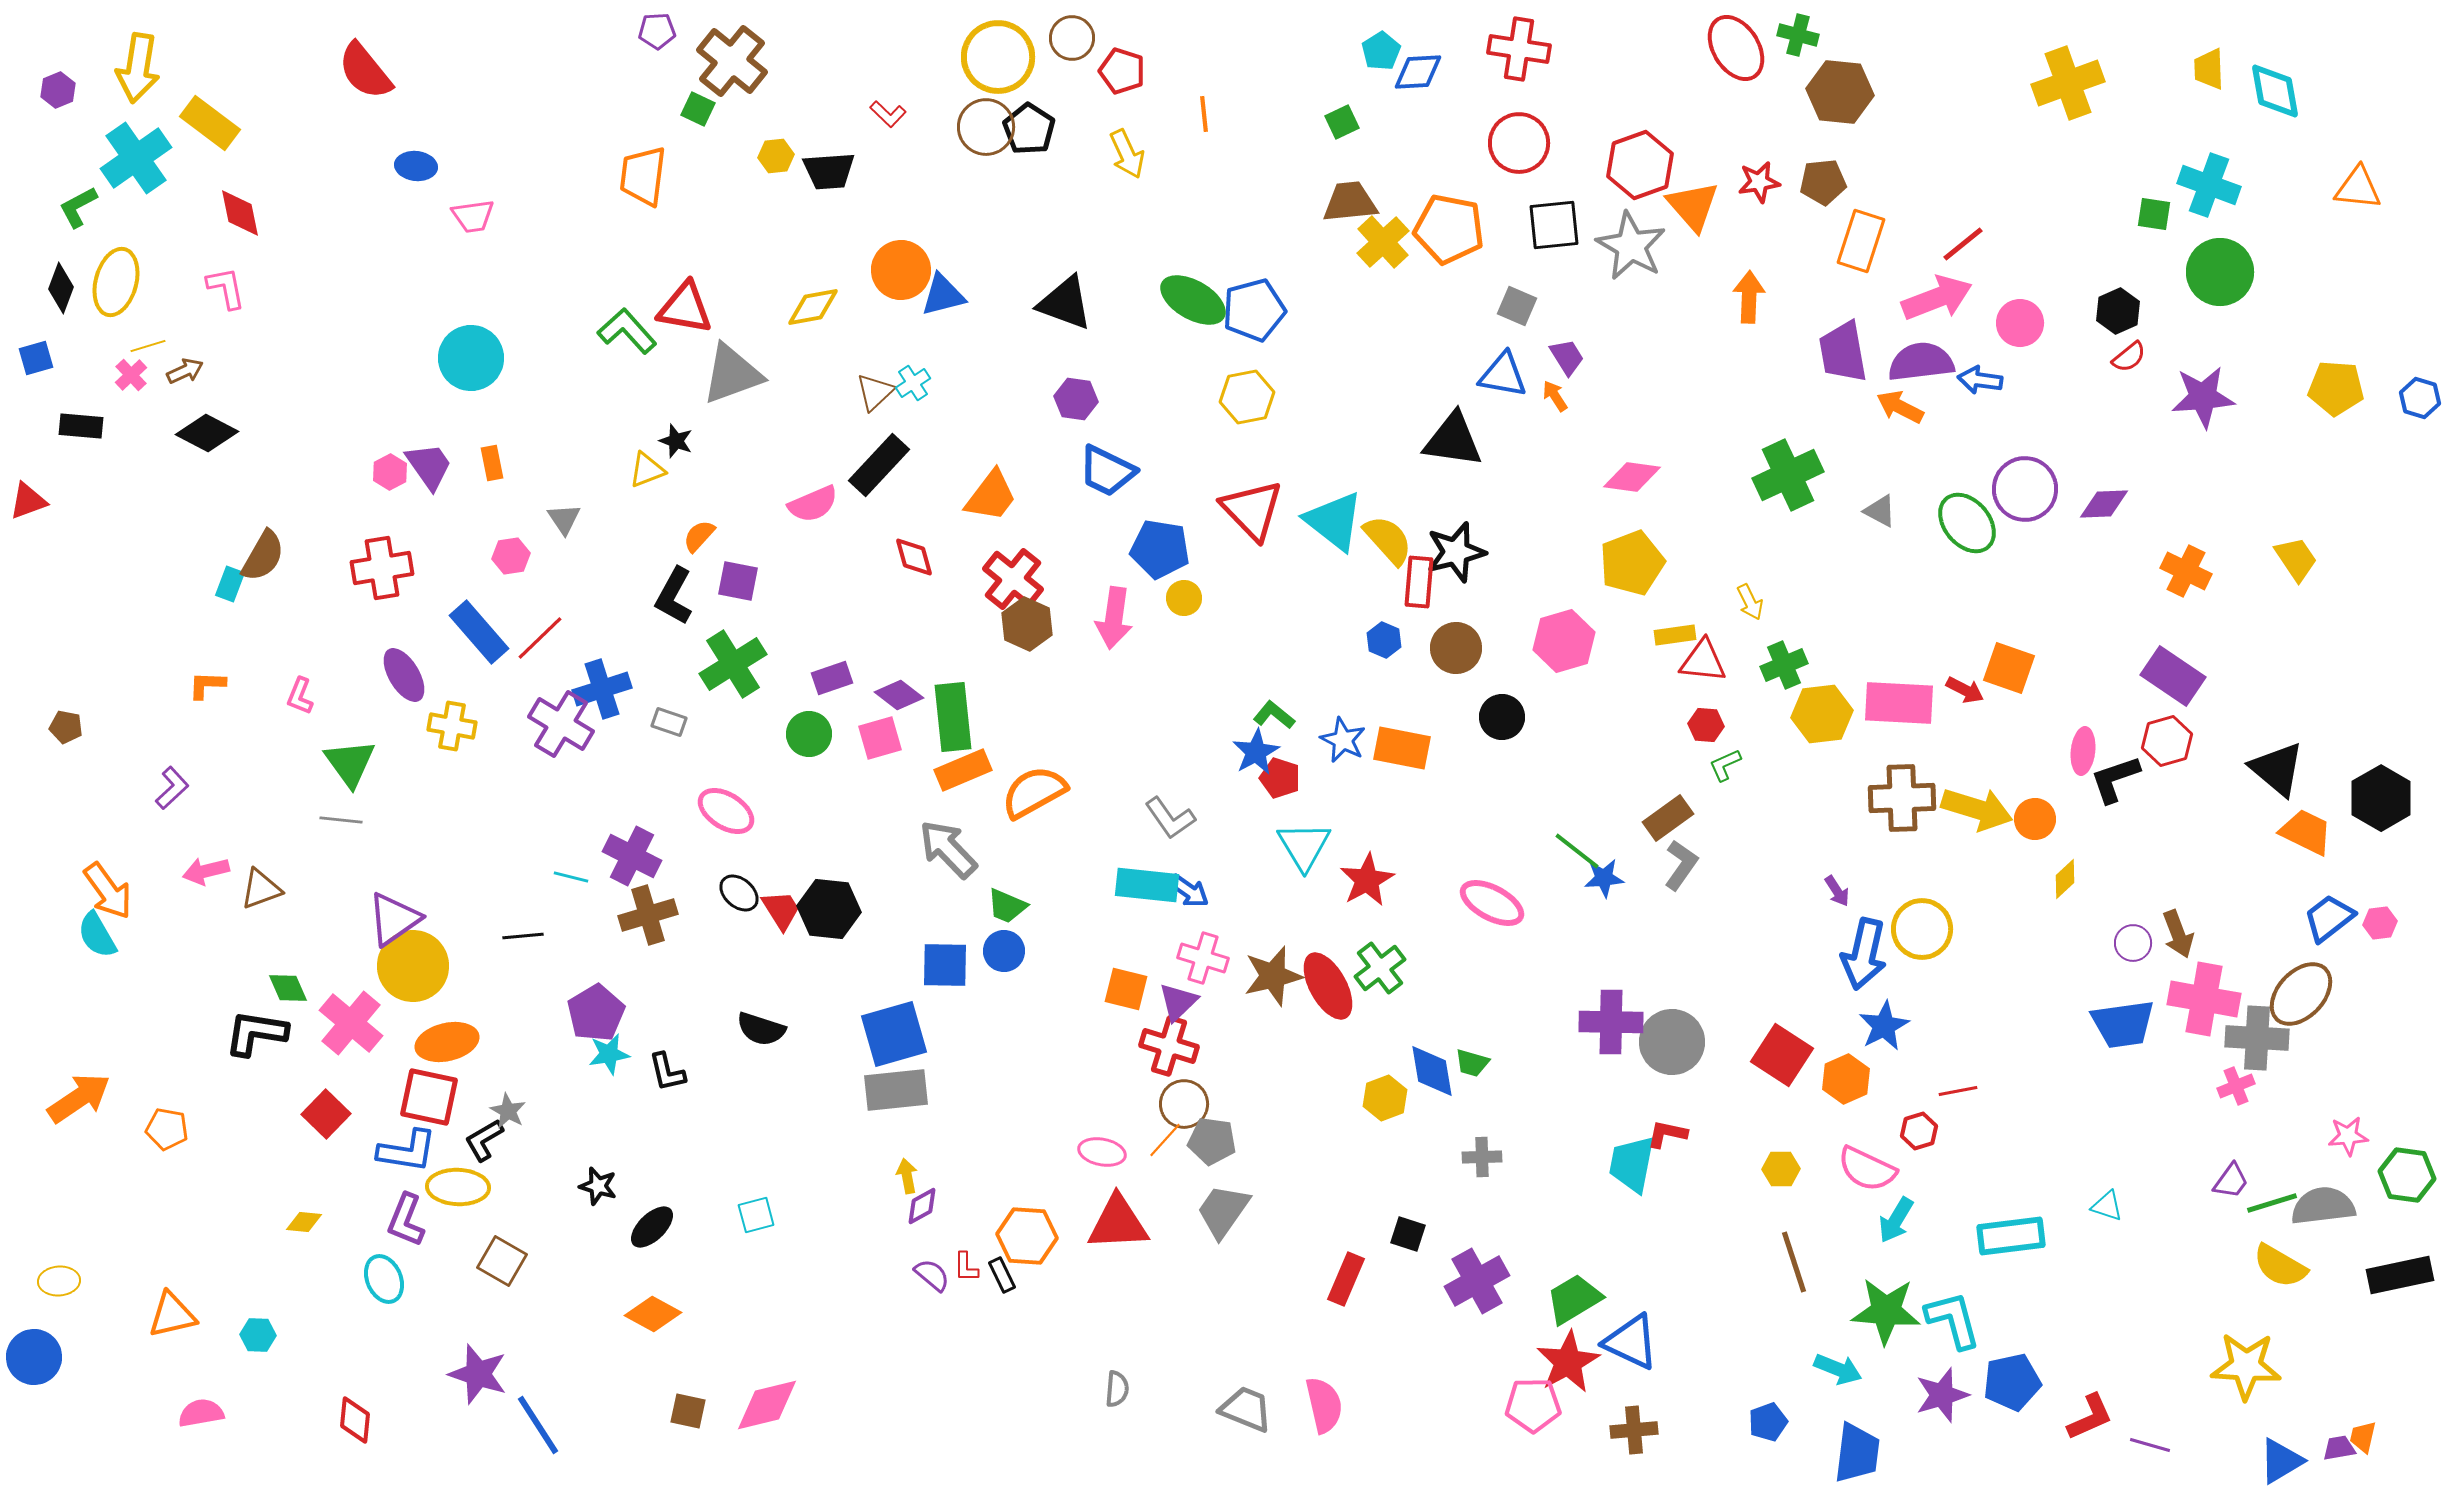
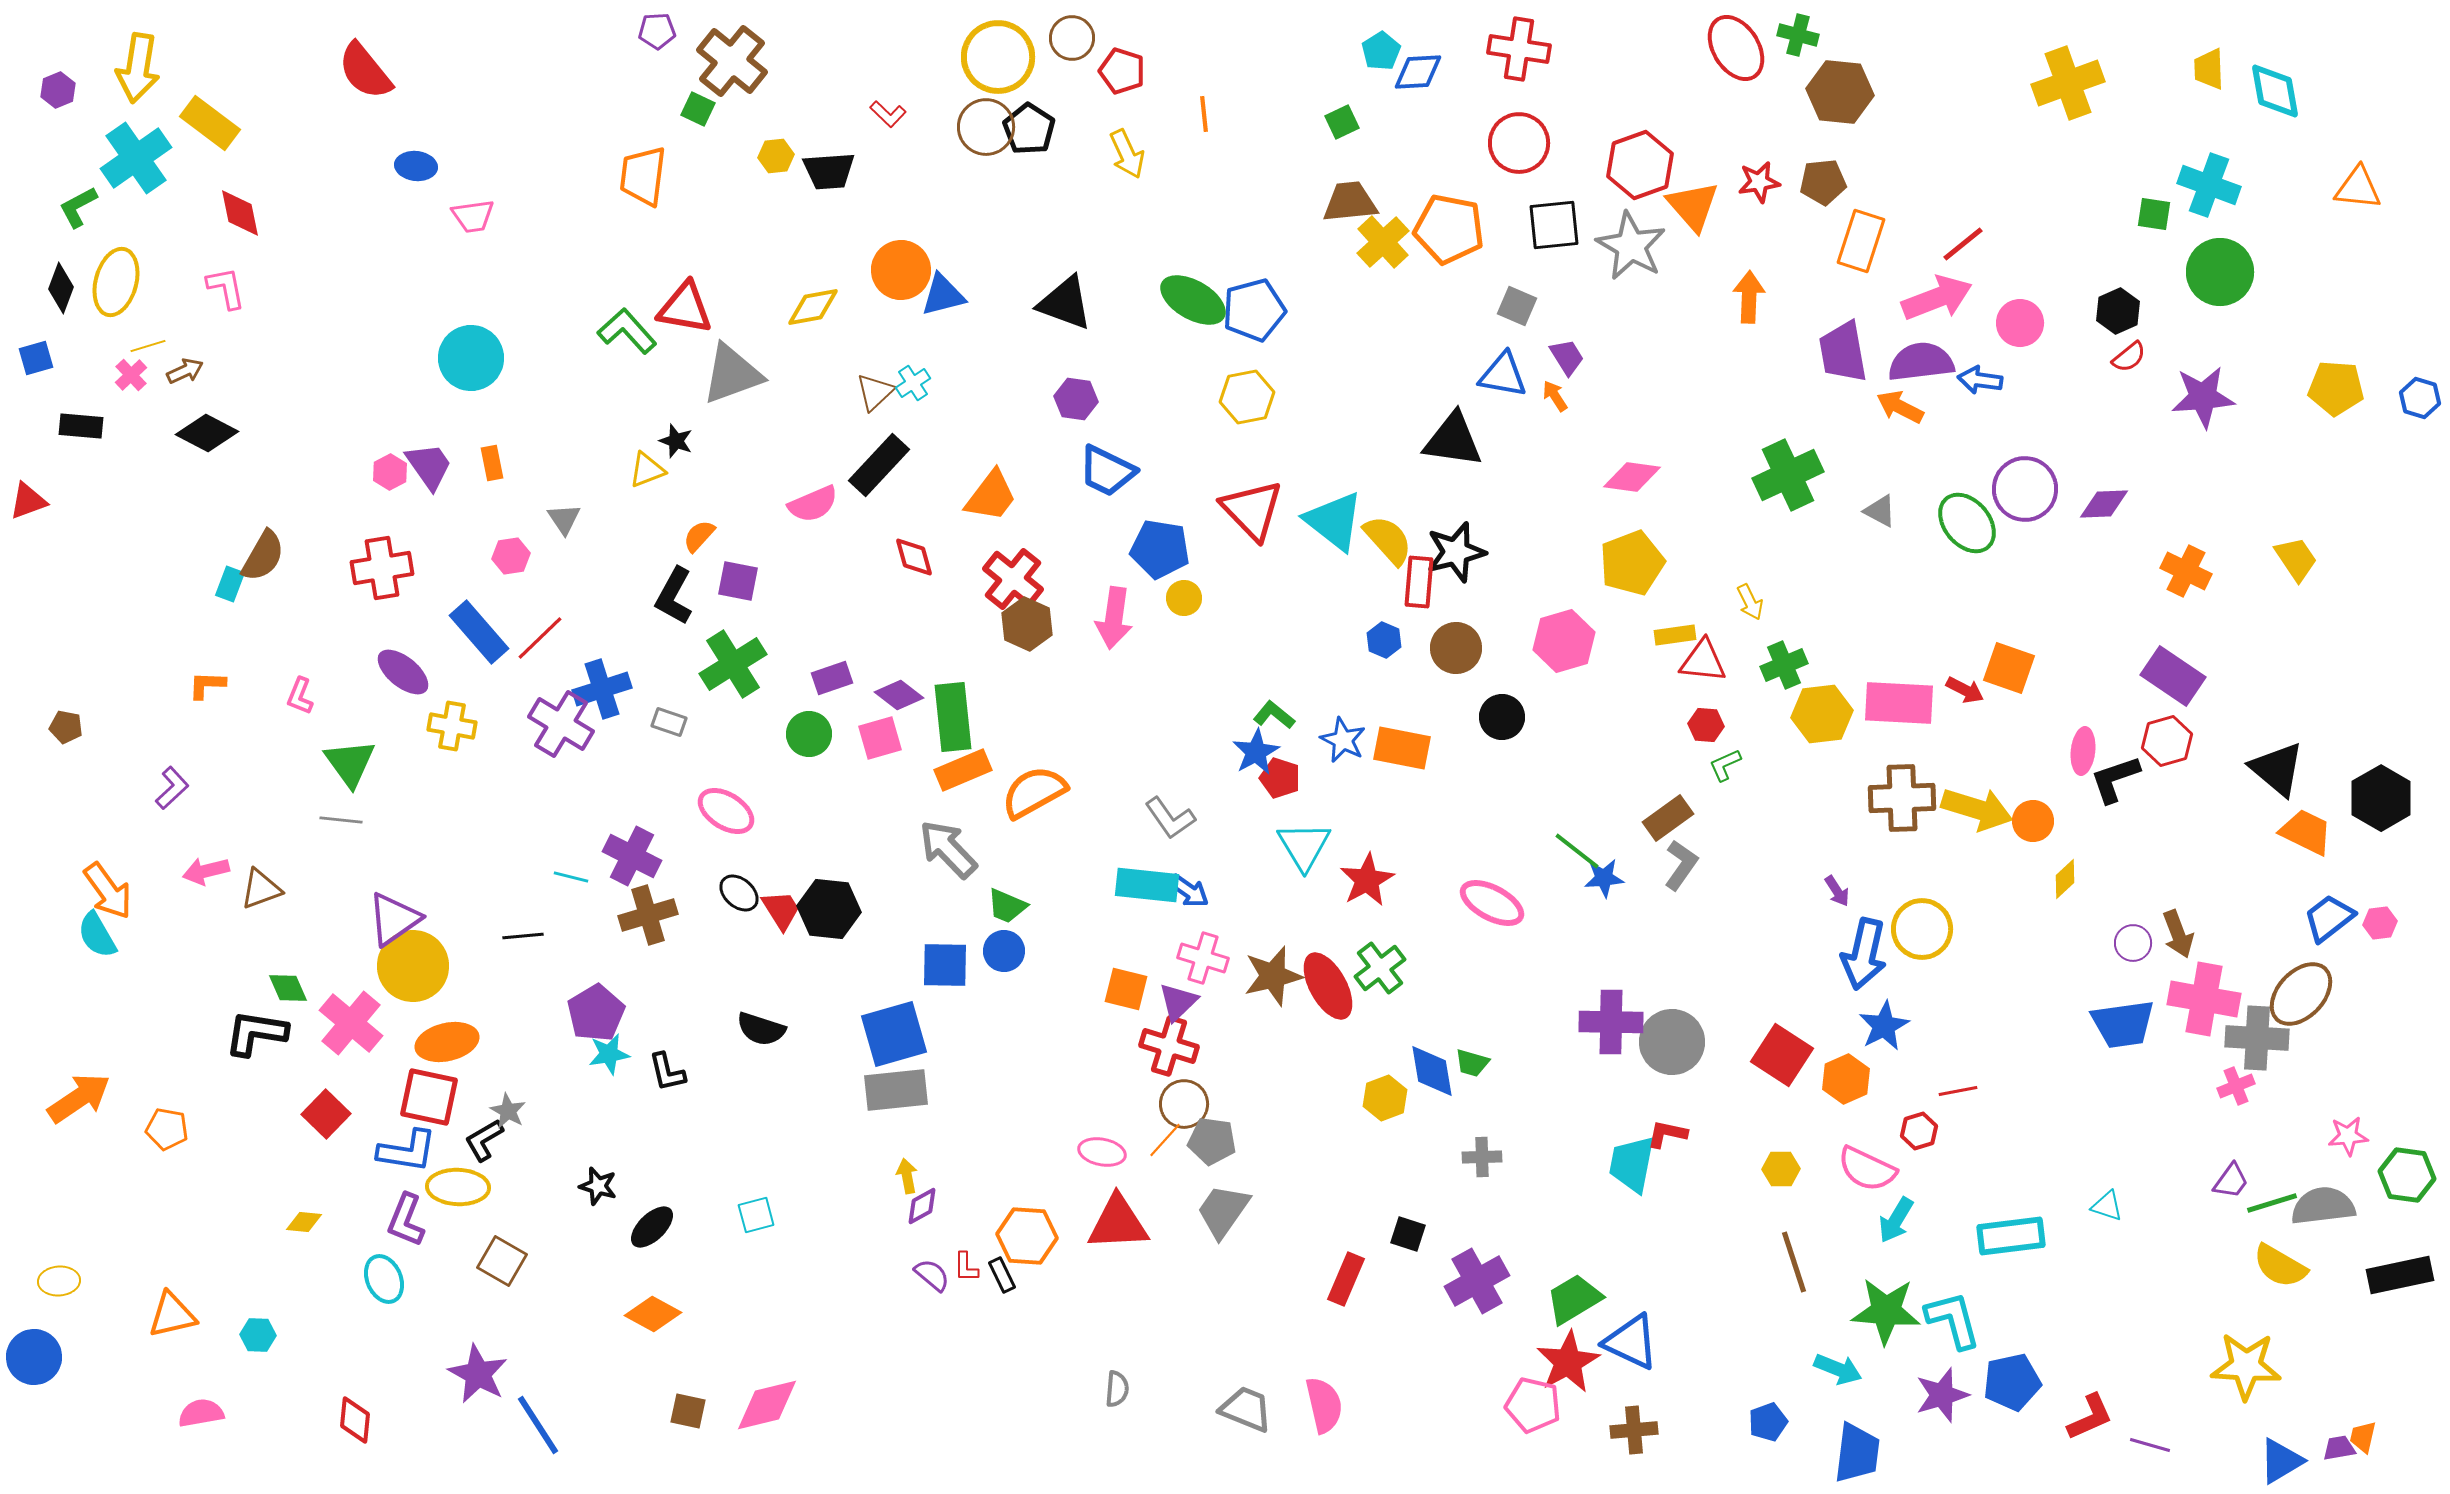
purple ellipse at (404, 675): moved 1 px left, 3 px up; rotated 20 degrees counterclockwise
orange circle at (2035, 819): moved 2 px left, 2 px down
purple star at (478, 1374): rotated 10 degrees clockwise
pink pentagon at (1533, 1405): rotated 14 degrees clockwise
